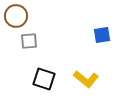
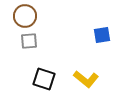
brown circle: moved 9 px right
